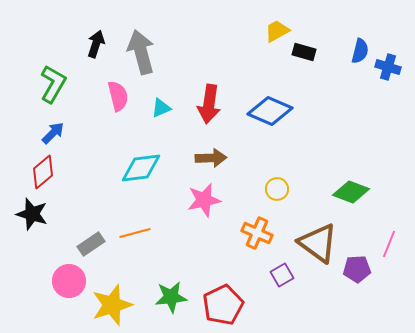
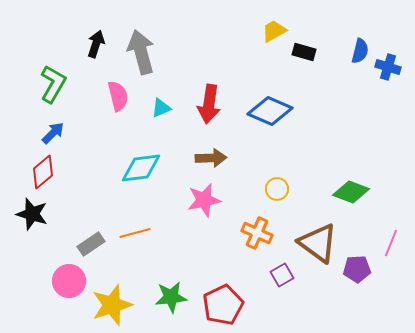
yellow trapezoid: moved 3 px left
pink line: moved 2 px right, 1 px up
